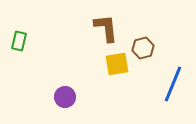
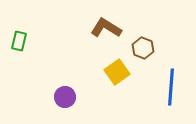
brown L-shape: rotated 52 degrees counterclockwise
brown hexagon: rotated 25 degrees counterclockwise
yellow square: moved 8 px down; rotated 25 degrees counterclockwise
blue line: moved 2 px left, 3 px down; rotated 18 degrees counterclockwise
